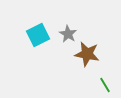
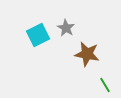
gray star: moved 2 px left, 6 px up
